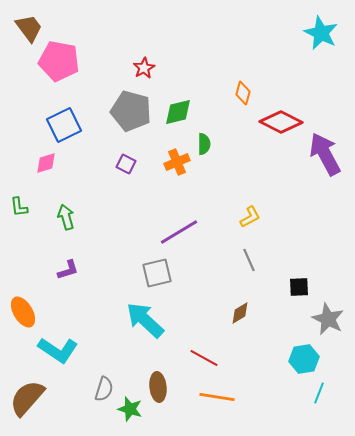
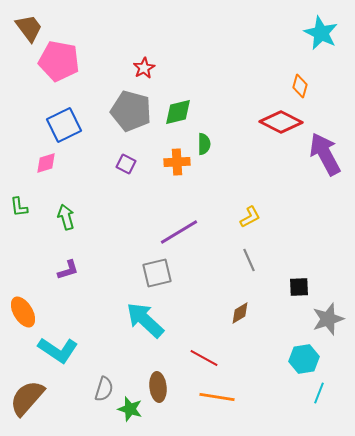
orange diamond: moved 57 px right, 7 px up
orange cross: rotated 20 degrees clockwise
gray star: rotated 28 degrees clockwise
